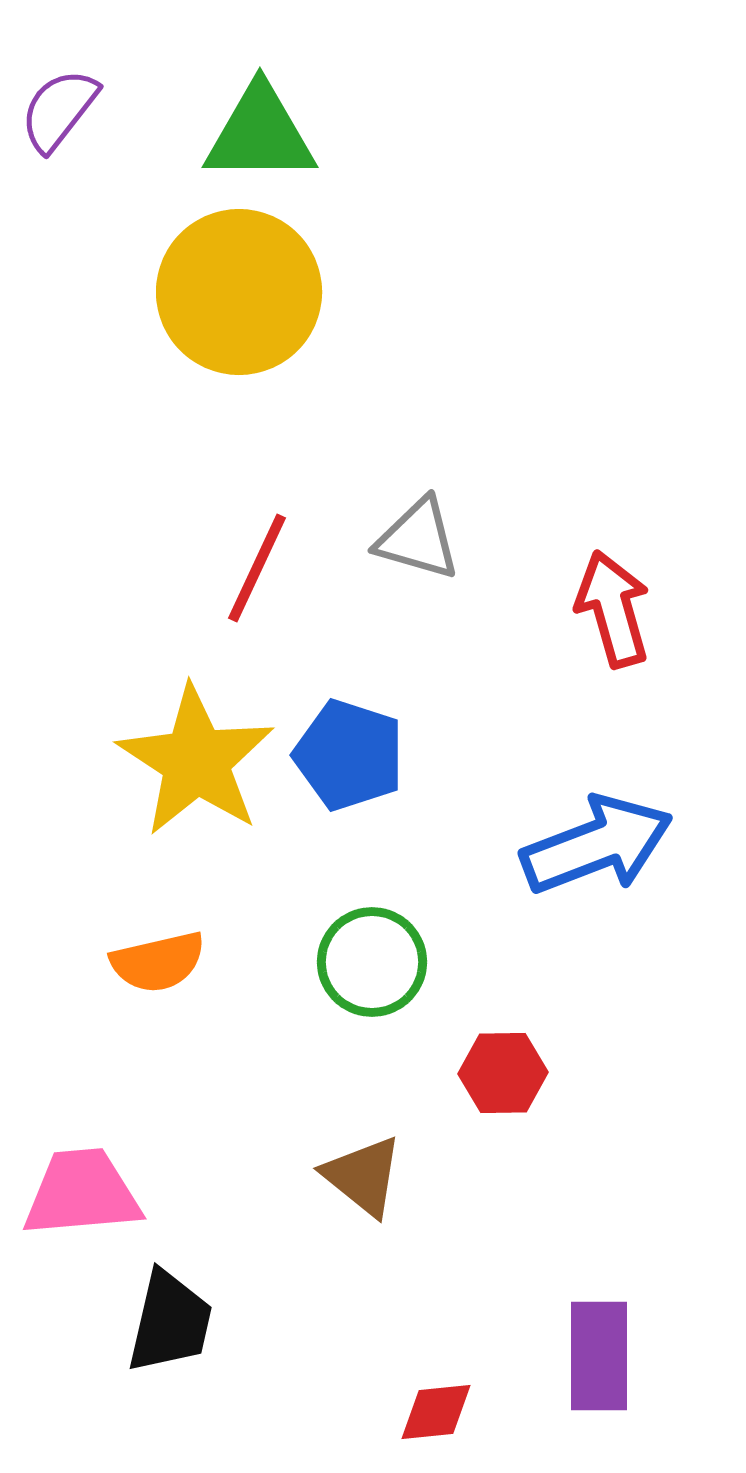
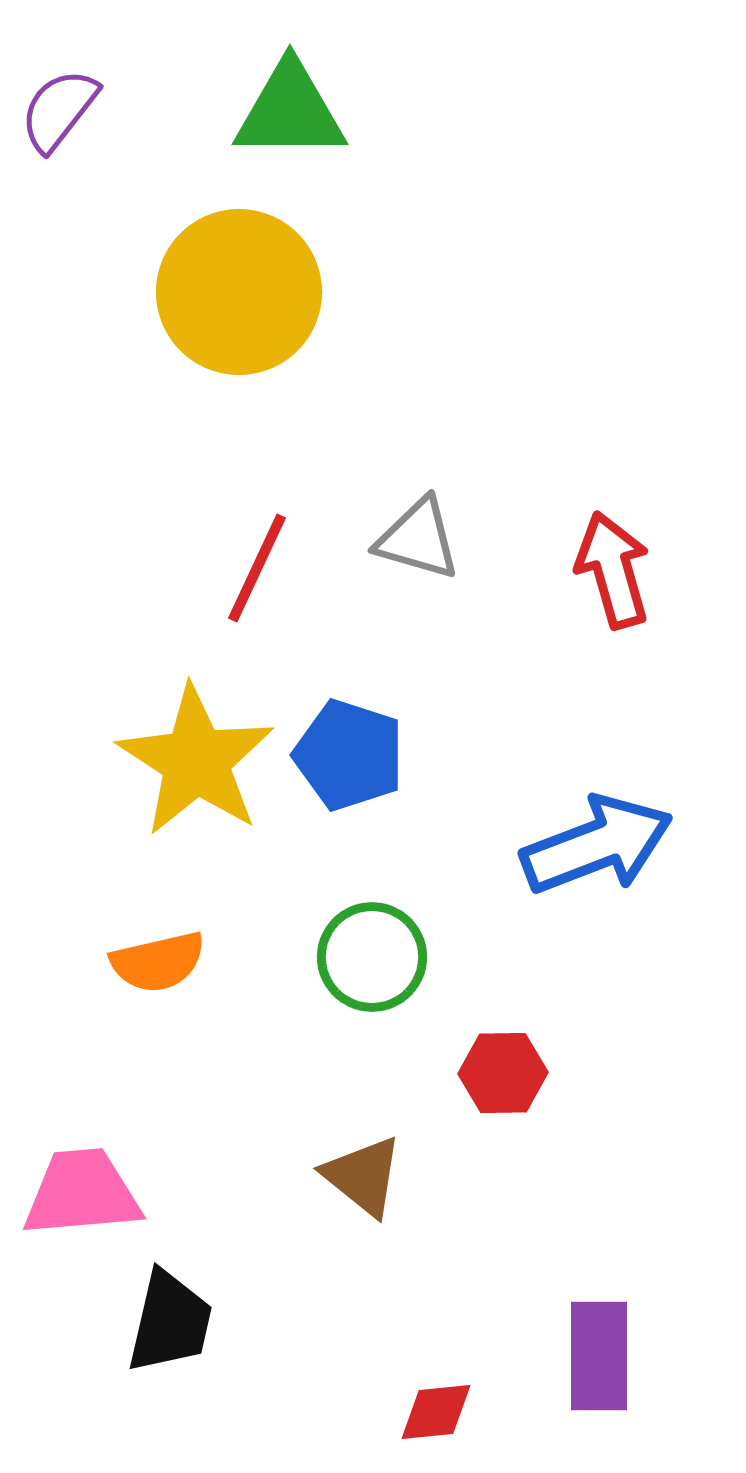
green triangle: moved 30 px right, 23 px up
red arrow: moved 39 px up
green circle: moved 5 px up
